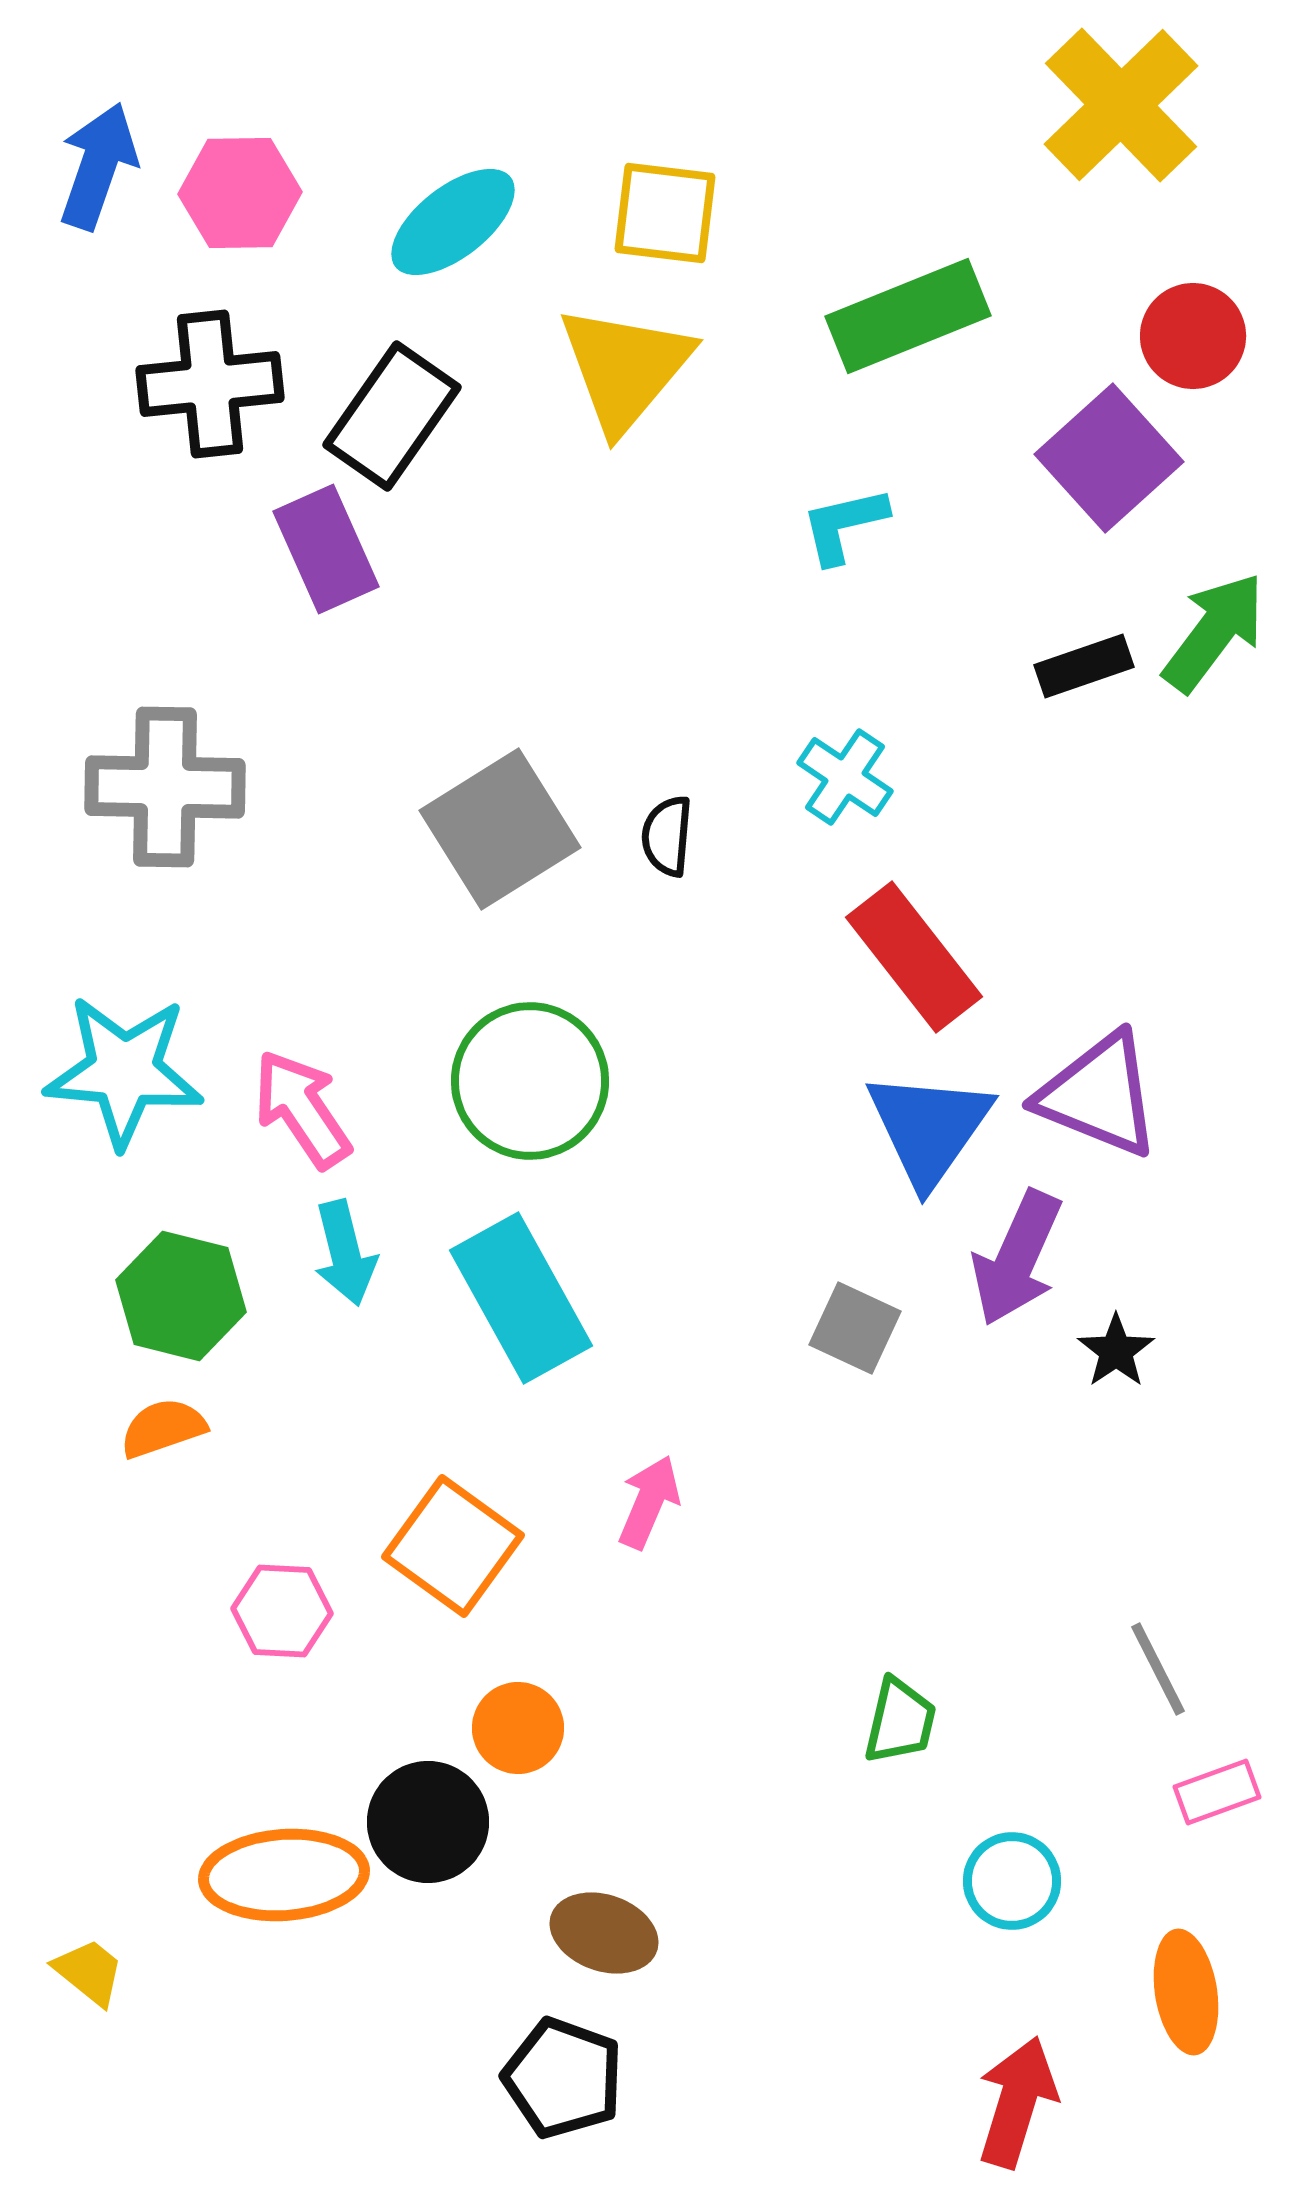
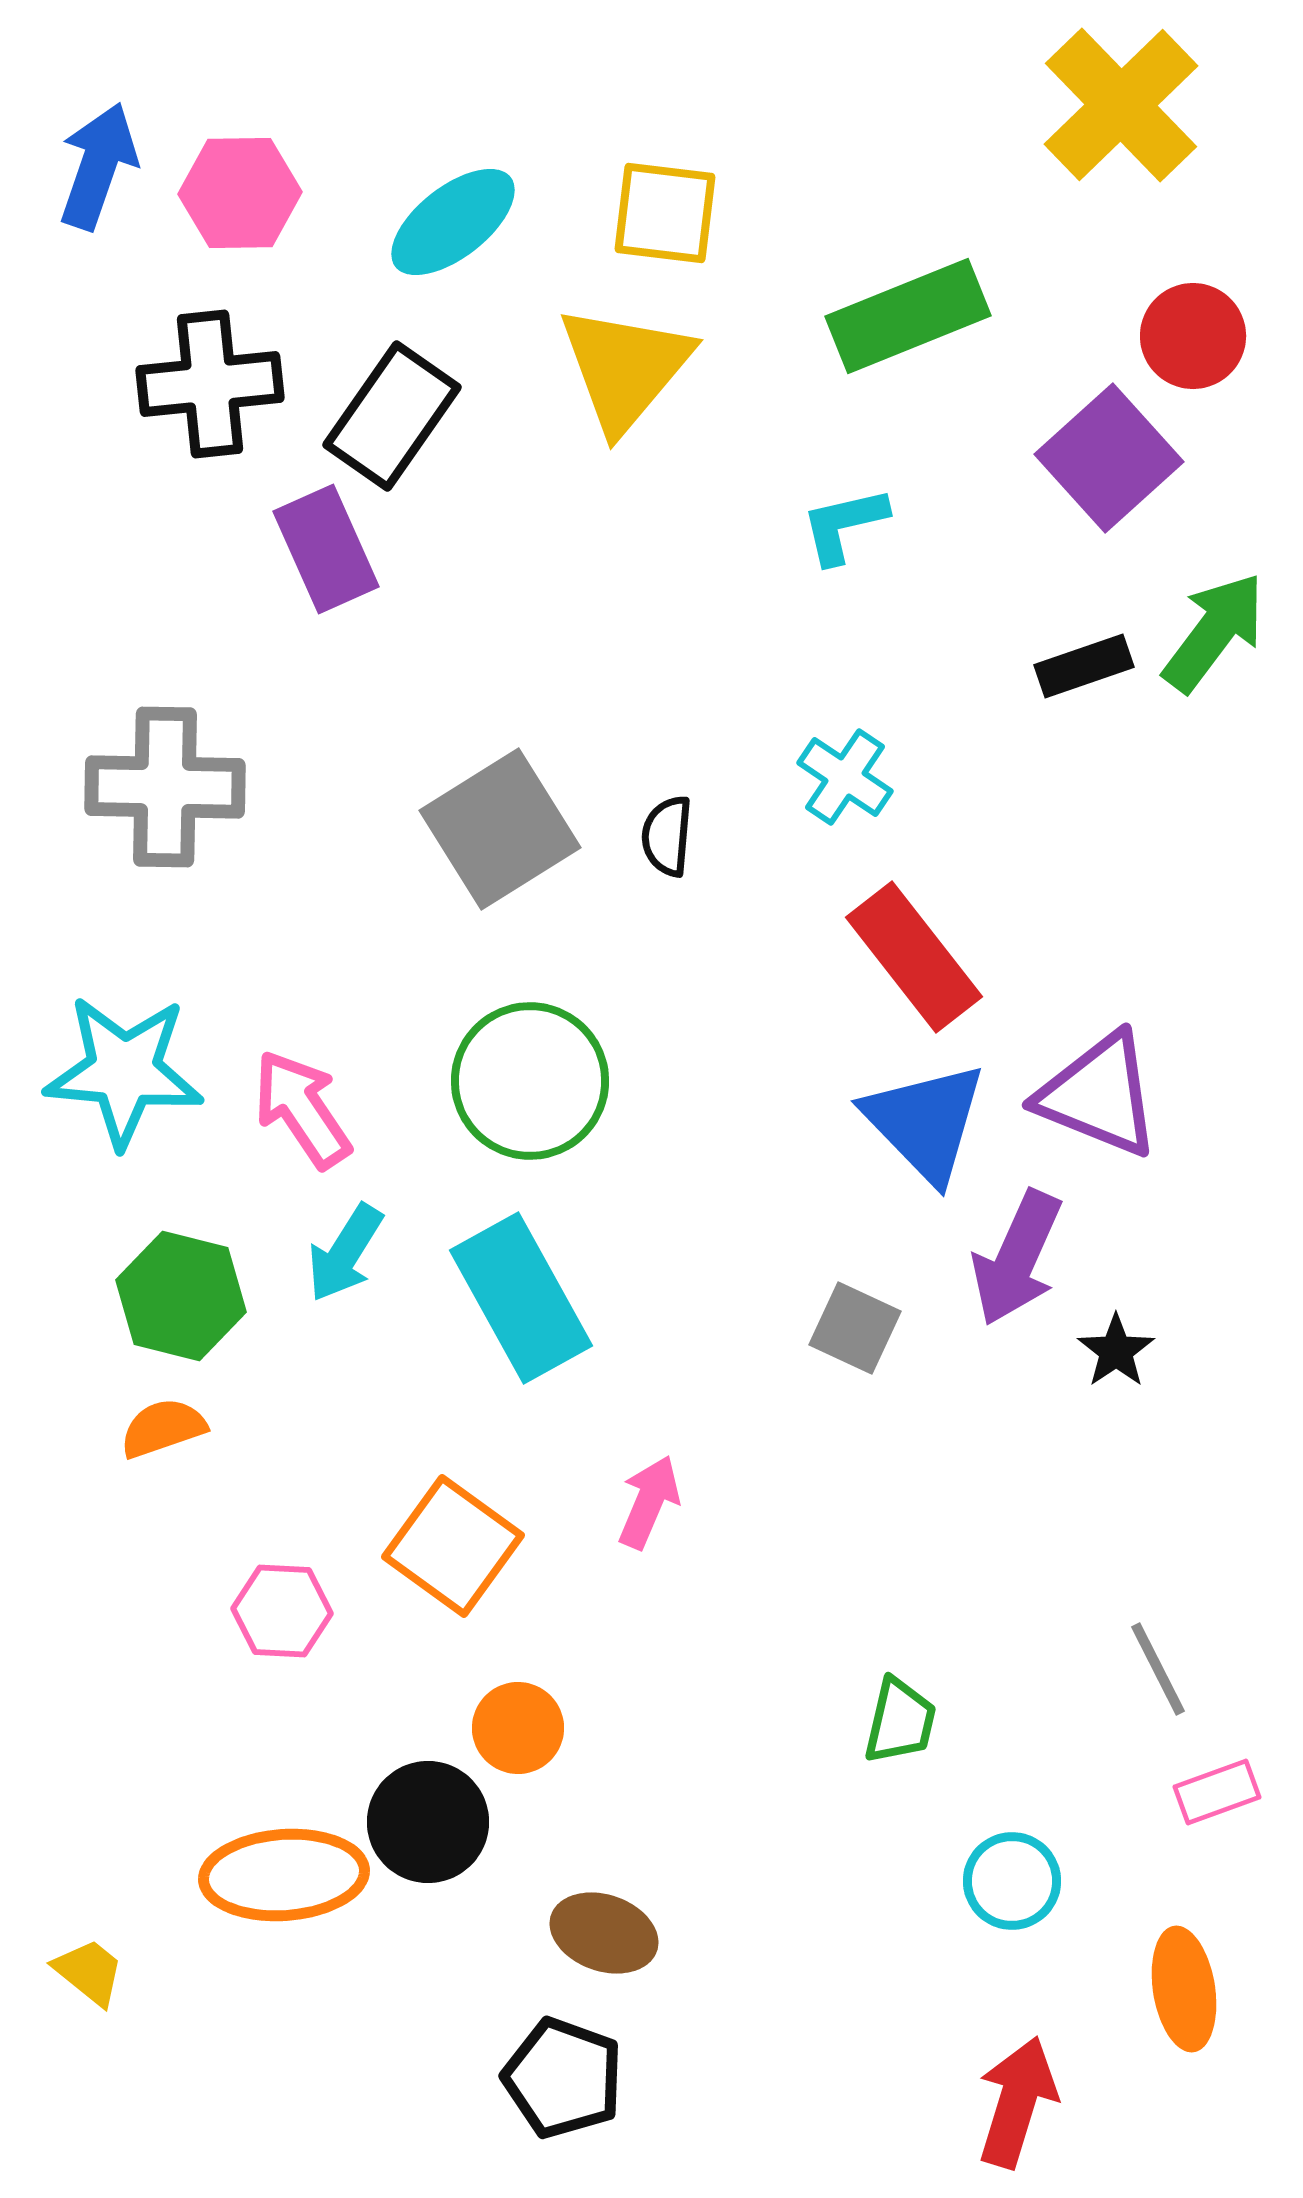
blue triangle at (929, 1128): moved 4 px left, 6 px up; rotated 19 degrees counterclockwise
cyan arrow at (345, 1253): rotated 46 degrees clockwise
orange ellipse at (1186, 1992): moved 2 px left, 3 px up
